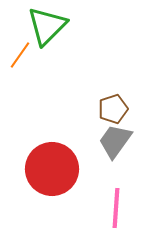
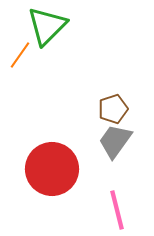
pink line: moved 1 px right, 2 px down; rotated 18 degrees counterclockwise
